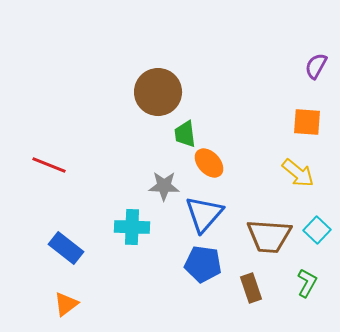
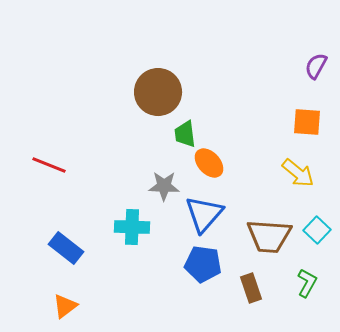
orange triangle: moved 1 px left, 2 px down
